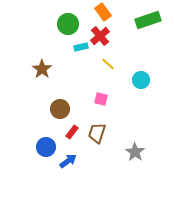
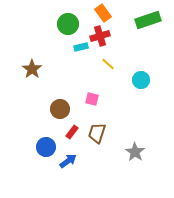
orange rectangle: moved 1 px down
red cross: rotated 24 degrees clockwise
brown star: moved 10 px left
pink square: moved 9 px left
